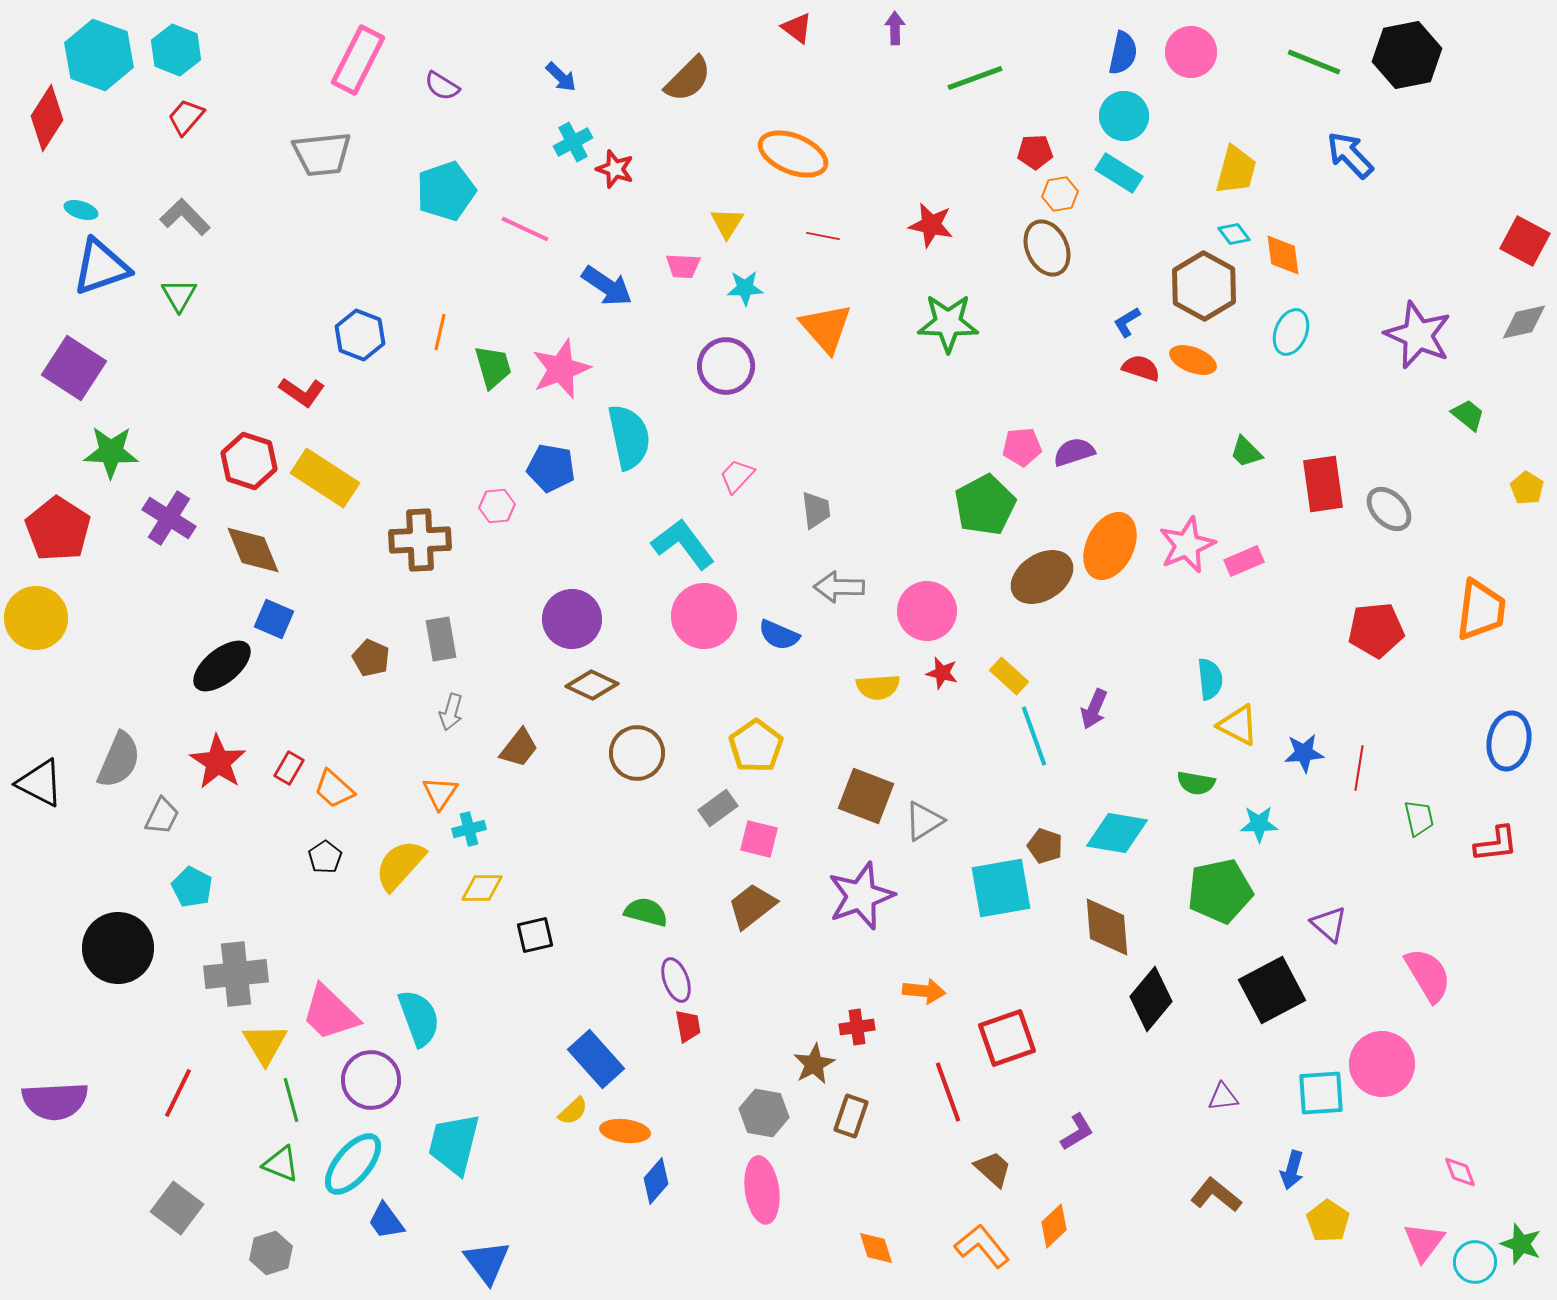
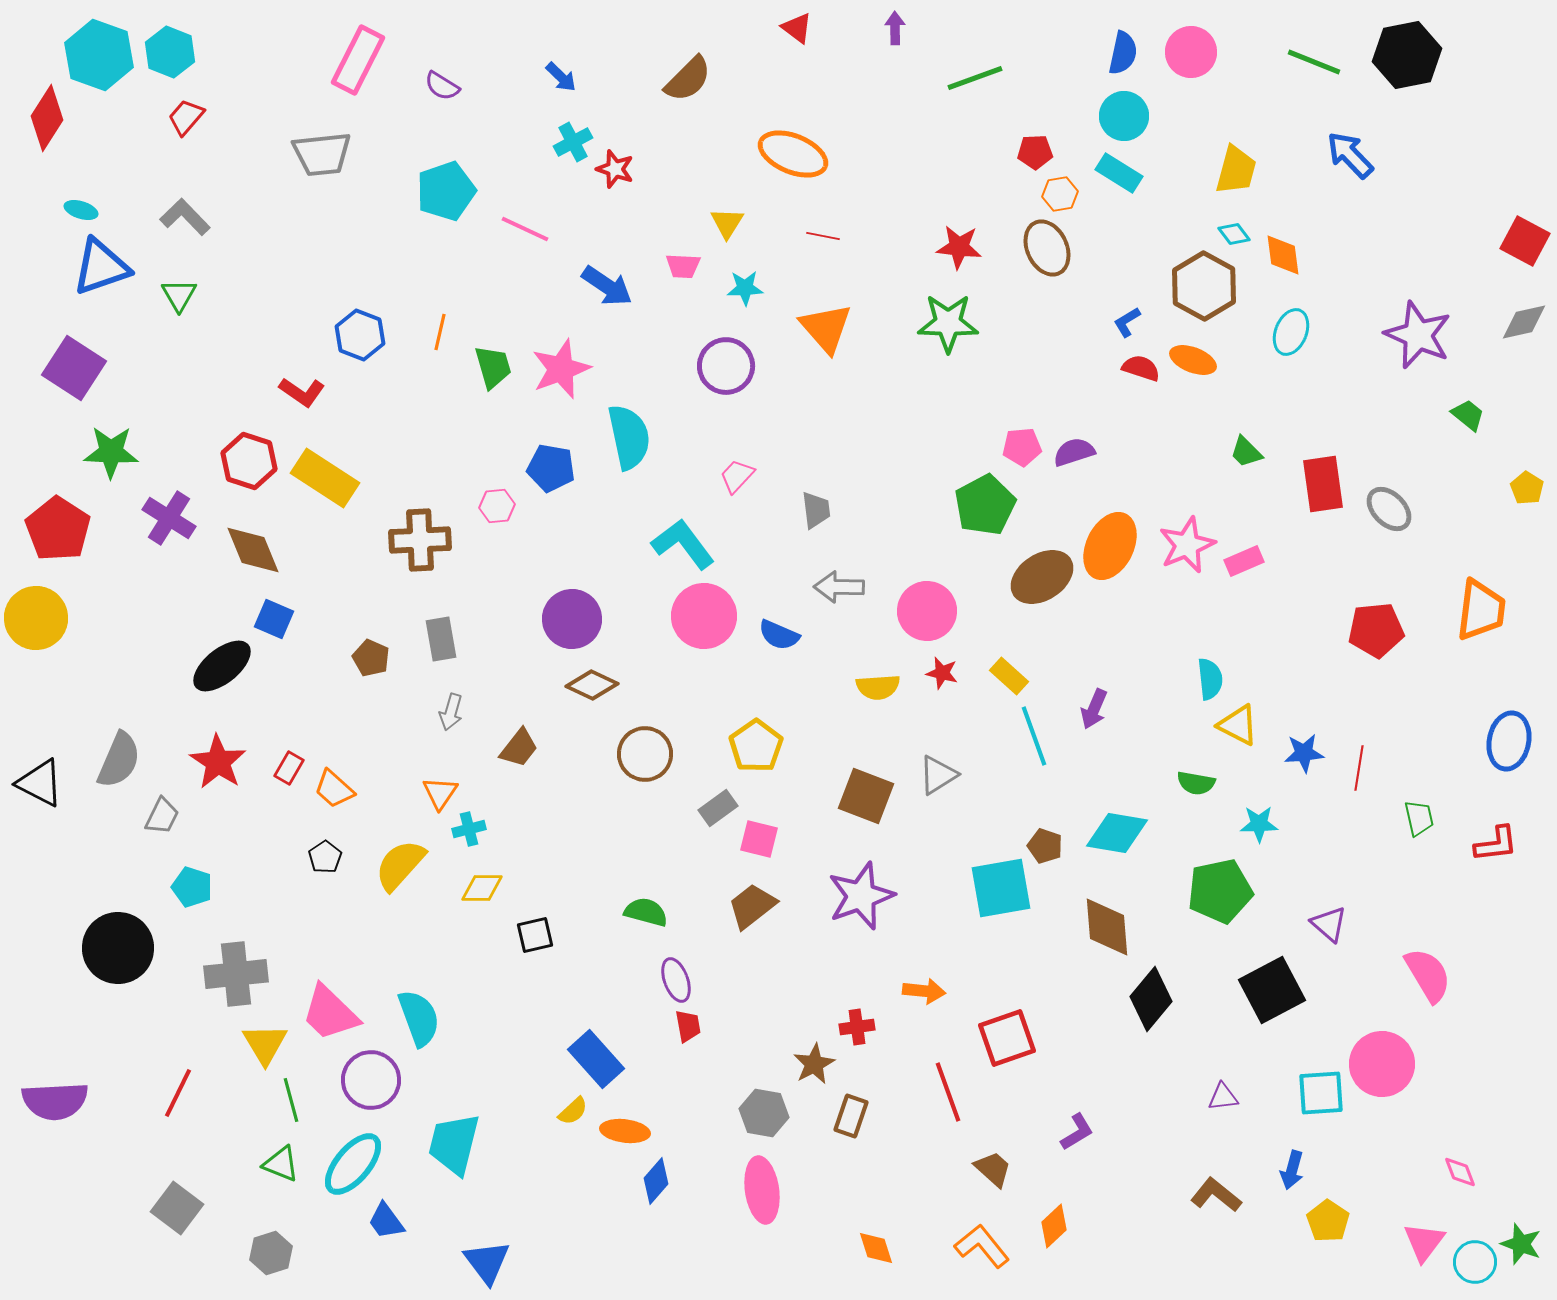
cyan hexagon at (176, 50): moved 6 px left, 2 px down
red star at (931, 225): moved 28 px right, 22 px down; rotated 6 degrees counterclockwise
brown circle at (637, 753): moved 8 px right, 1 px down
gray triangle at (924, 821): moved 14 px right, 46 px up
cyan pentagon at (192, 887): rotated 9 degrees counterclockwise
